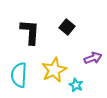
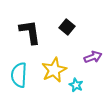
black L-shape: rotated 12 degrees counterclockwise
purple arrow: moved 1 px up
